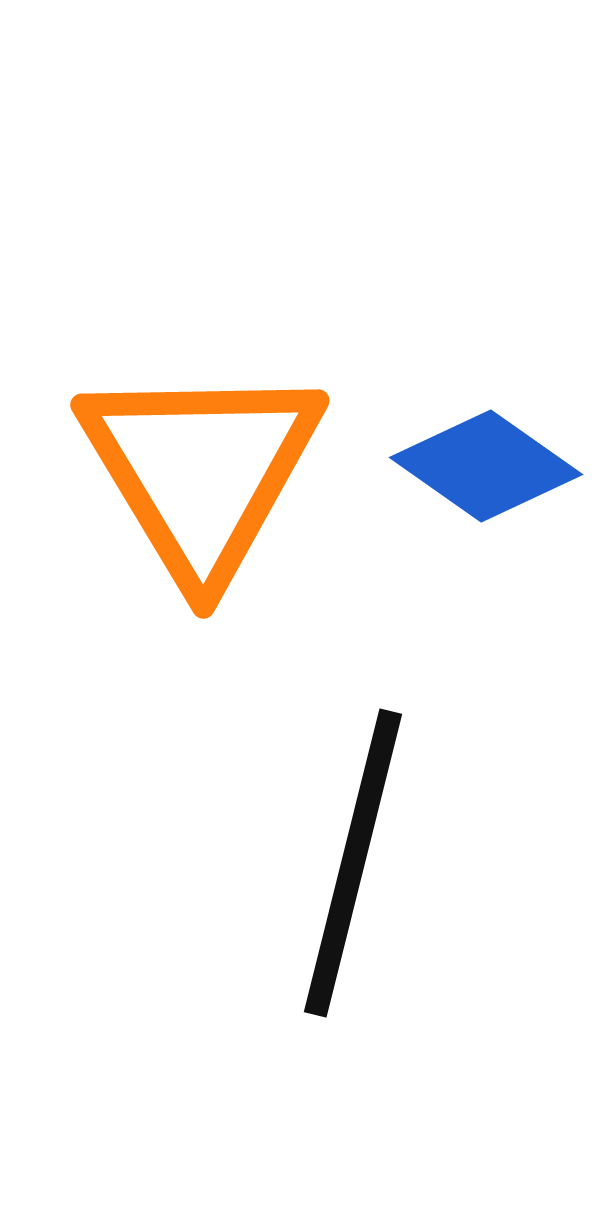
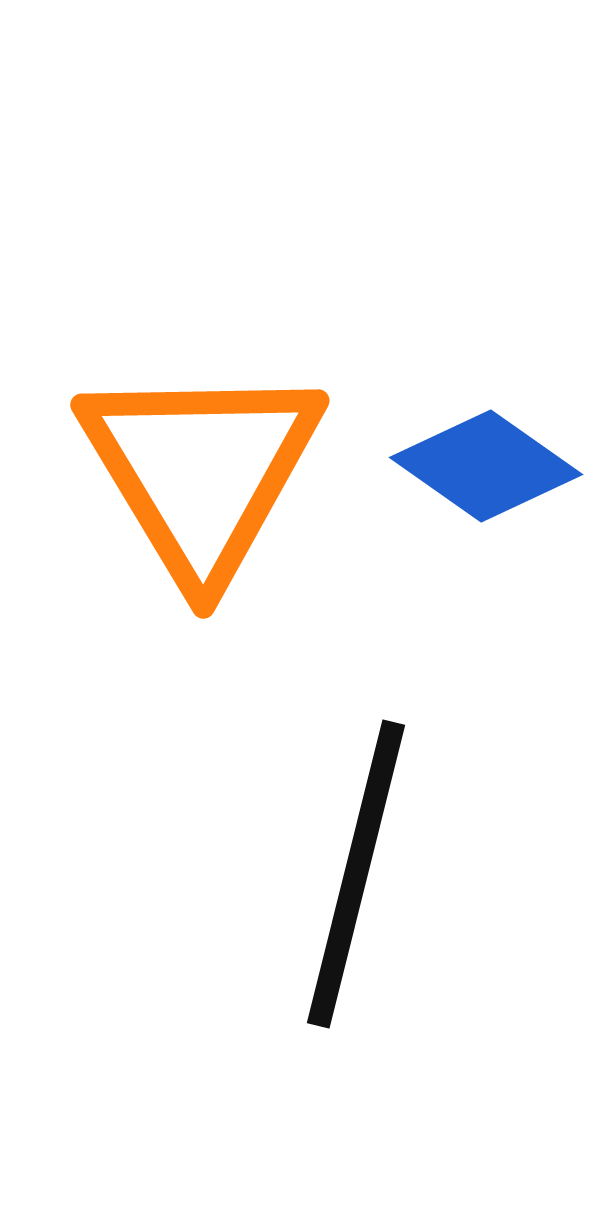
black line: moved 3 px right, 11 px down
